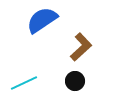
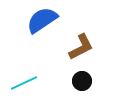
brown L-shape: rotated 16 degrees clockwise
black circle: moved 7 px right
